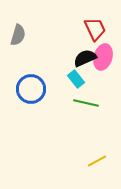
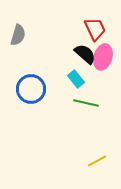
black semicircle: moved 4 px up; rotated 65 degrees clockwise
